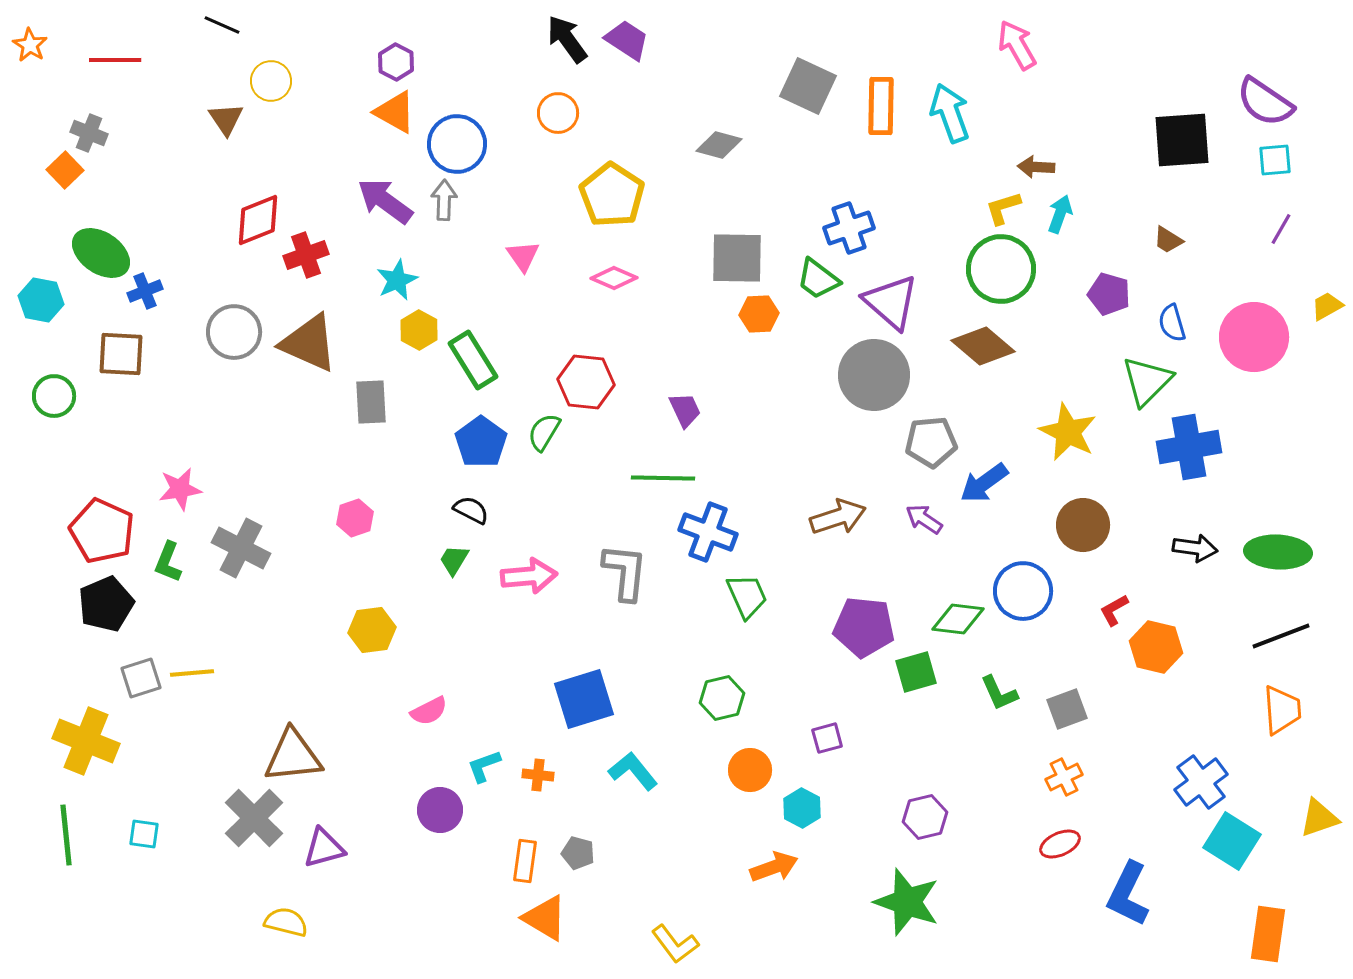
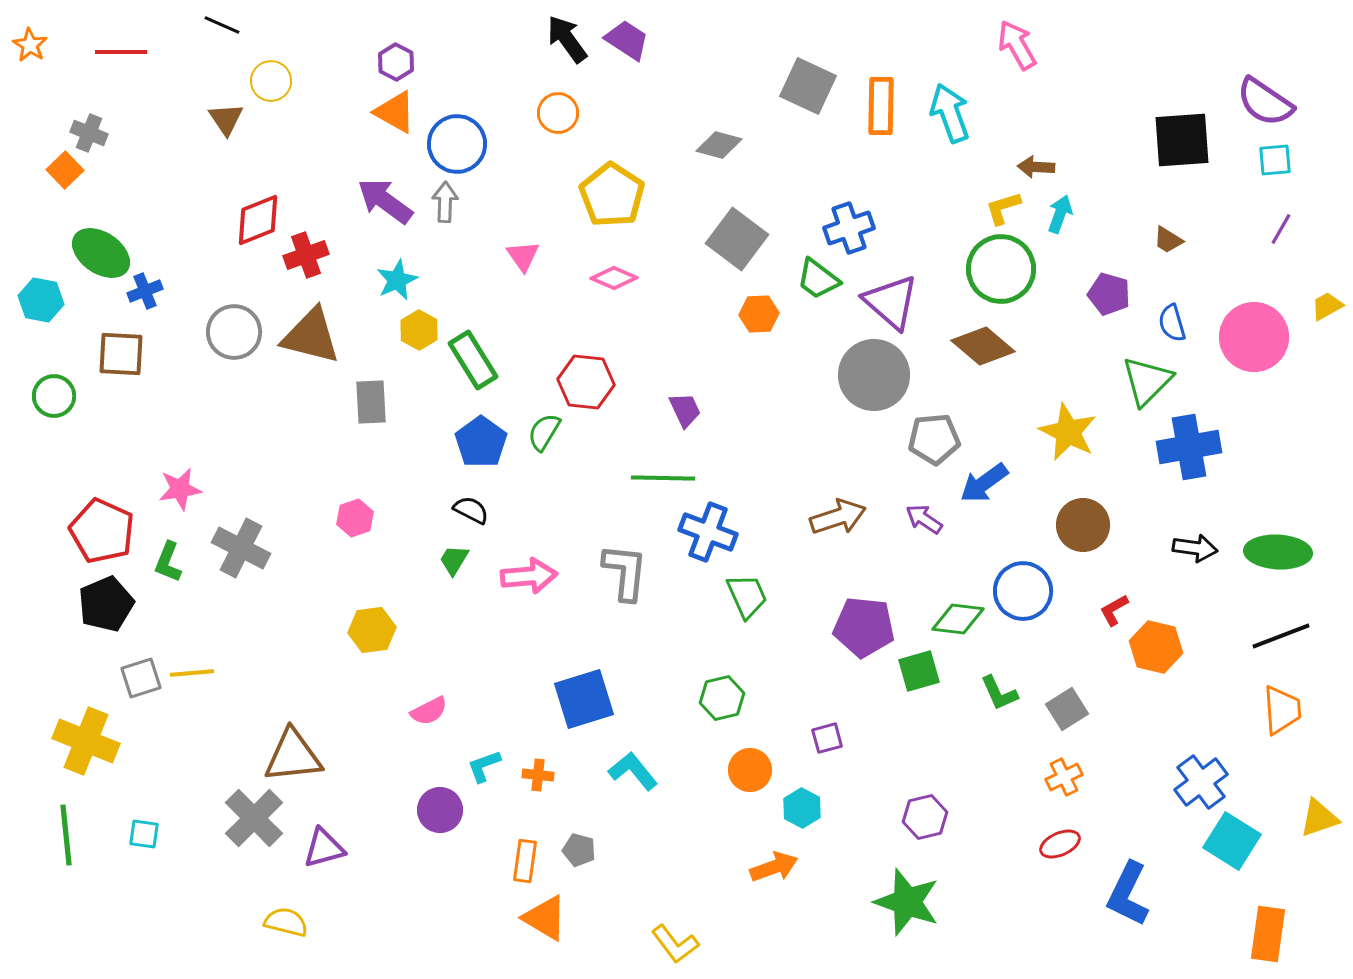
red line at (115, 60): moved 6 px right, 8 px up
gray arrow at (444, 200): moved 1 px right, 2 px down
gray square at (737, 258): moved 19 px up; rotated 36 degrees clockwise
brown triangle at (309, 343): moved 2 px right, 7 px up; rotated 10 degrees counterclockwise
gray pentagon at (931, 442): moved 3 px right, 3 px up
green square at (916, 672): moved 3 px right, 1 px up
gray square at (1067, 709): rotated 12 degrees counterclockwise
gray pentagon at (578, 853): moved 1 px right, 3 px up
